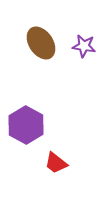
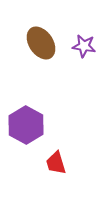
red trapezoid: rotated 35 degrees clockwise
